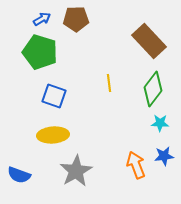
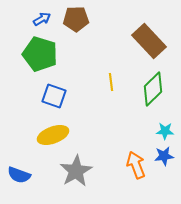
green pentagon: moved 2 px down
yellow line: moved 2 px right, 1 px up
green diamond: rotated 8 degrees clockwise
cyan star: moved 5 px right, 8 px down
yellow ellipse: rotated 16 degrees counterclockwise
